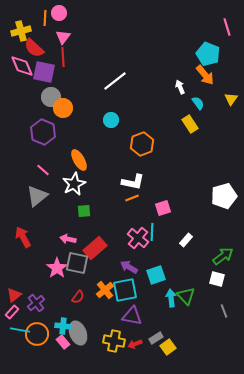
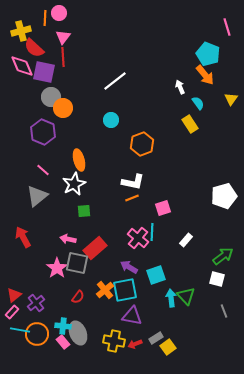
orange ellipse at (79, 160): rotated 15 degrees clockwise
